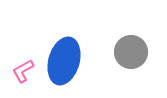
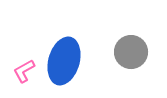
pink L-shape: moved 1 px right
